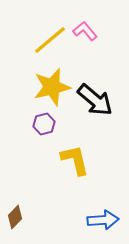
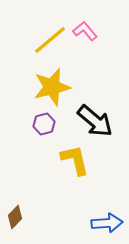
black arrow: moved 21 px down
blue arrow: moved 4 px right, 3 px down
